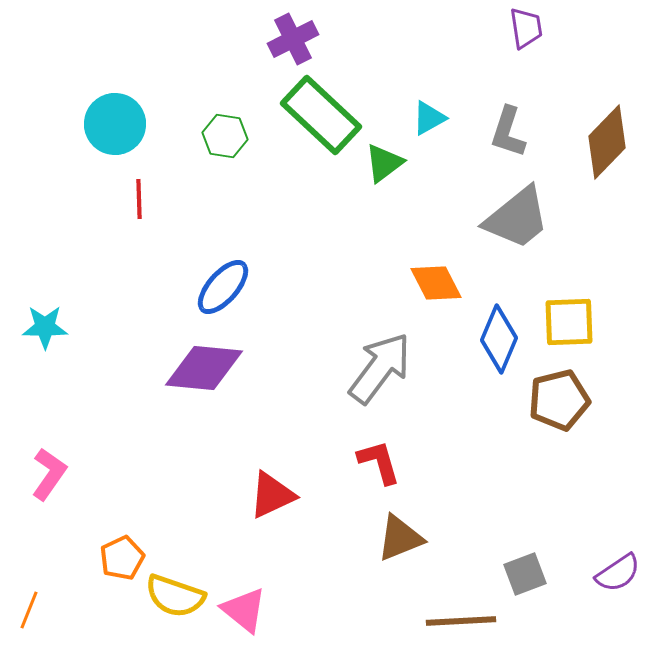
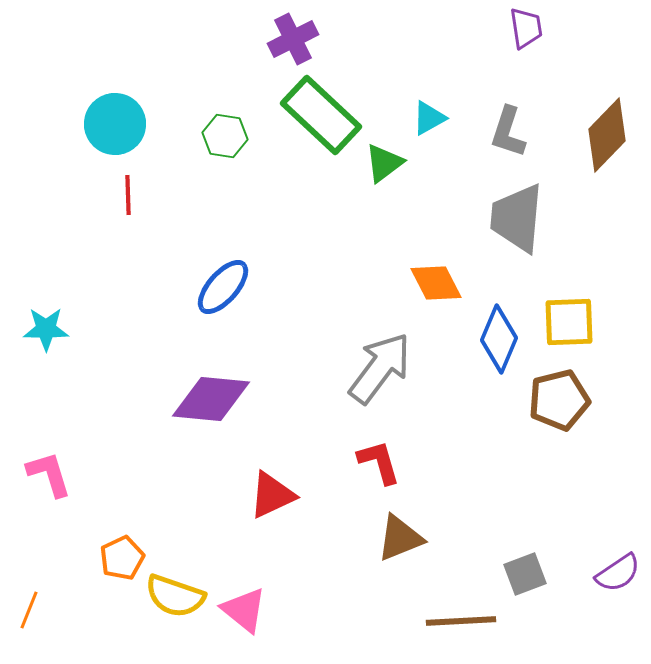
brown diamond: moved 7 px up
red line: moved 11 px left, 4 px up
gray trapezoid: rotated 134 degrees clockwise
cyan star: moved 1 px right, 2 px down
purple diamond: moved 7 px right, 31 px down
pink L-shape: rotated 52 degrees counterclockwise
